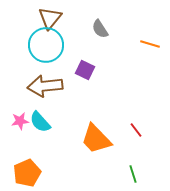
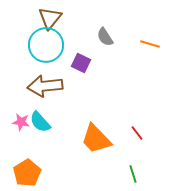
gray semicircle: moved 5 px right, 8 px down
purple square: moved 4 px left, 7 px up
pink star: moved 1 px right, 1 px down; rotated 18 degrees clockwise
red line: moved 1 px right, 3 px down
orange pentagon: rotated 8 degrees counterclockwise
